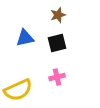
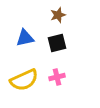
yellow semicircle: moved 6 px right, 10 px up
